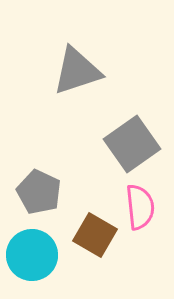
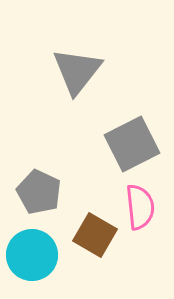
gray triangle: rotated 34 degrees counterclockwise
gray square: rotated 8 degrees clockwise
